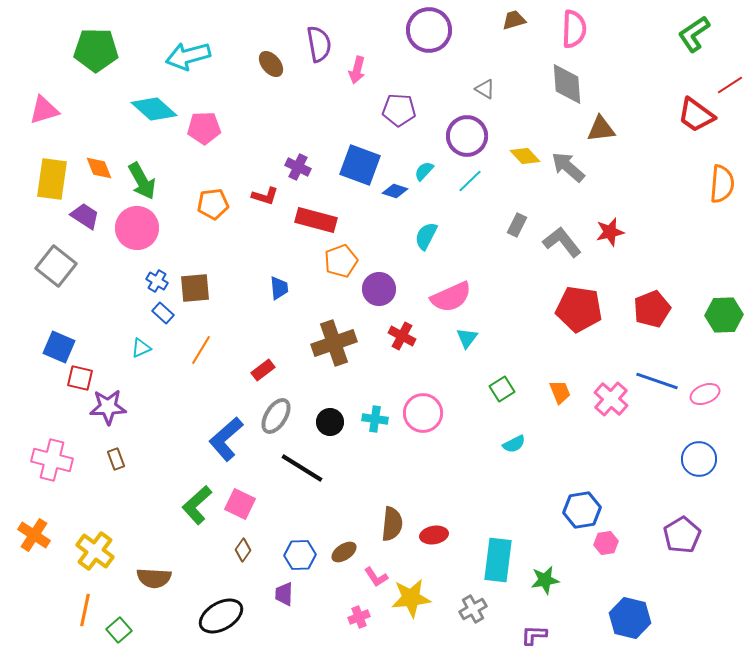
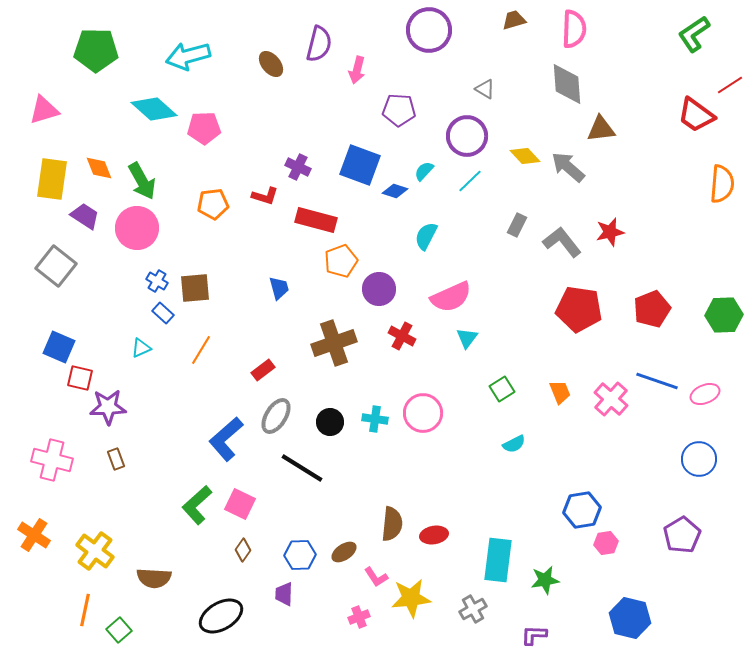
purple semicircle at (319, 44): rotated 24 degrees clockwise
blue trapezoid at (279, 288): rotated 10 degrees counterclockwise
